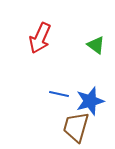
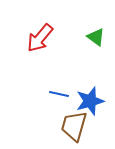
red arrow: rotated 16 degrees clockwise
green triangle: moved 8 px up
brown trapezoid: moved 2 px left, 1 px up
